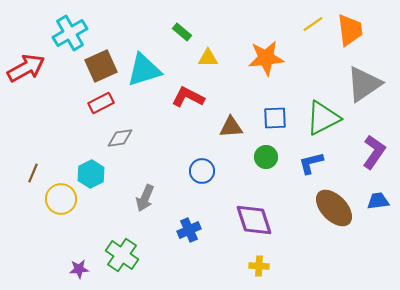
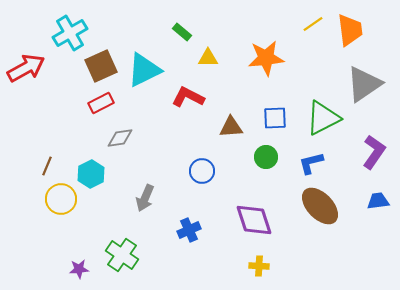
cyan triangle: rotated 9 degrees counterclockwise
brown line: moved 14 px right, 7 px up
brown ellipse: moved 14 px left, 2 px up
